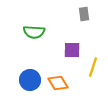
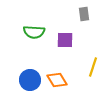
purple square: moved 7 px left, 10 px up
orange diamond: moved 1 px left, 3 px up
